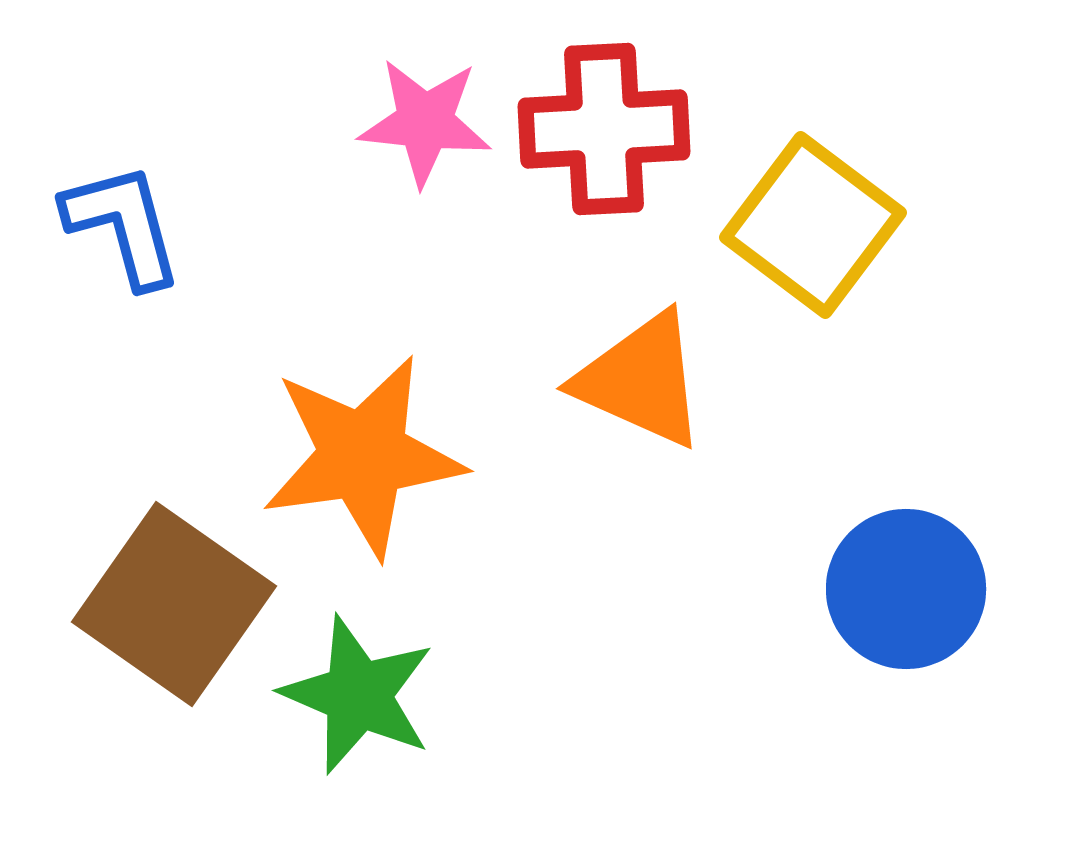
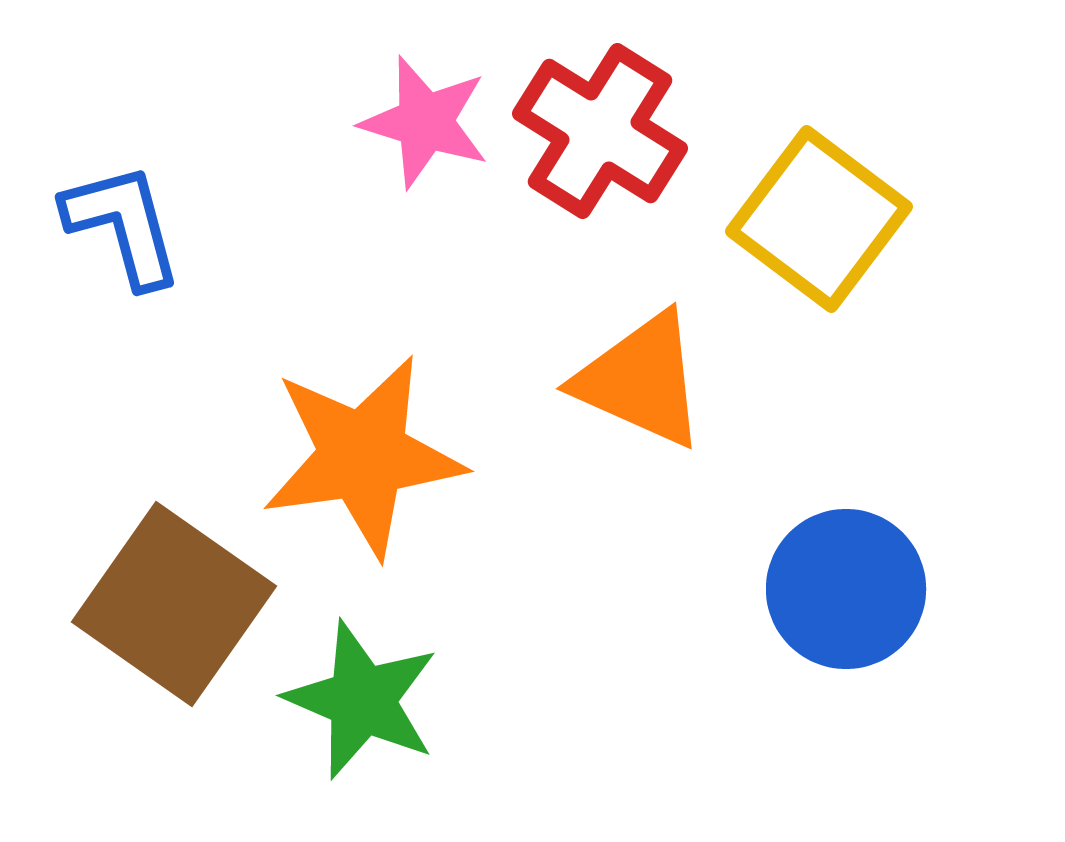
pink star: rotated 11 degrees clockwise
red cross: moved 4 px left, 2 px down; rotated 35 degrees clockwise
yellow square: moved 6 px right, 6 px up
blue circle: moved 60 px left
green star: moved 4 px right, 5 px down
